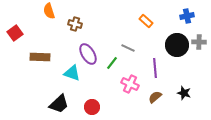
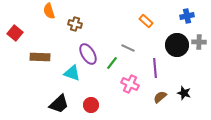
red square: rotated 14 degrees counterclockwise
brown semicircle: moved 5 px right
red circle: moved 1 px left, 2 px up
